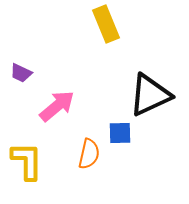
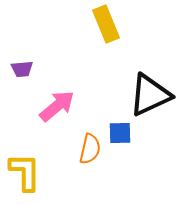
purple trapezoid: moved 1 px right, 4 px up; rotated 30 degrees counterclockwise
orange semicircle: moved 1 px right, 5 px up
yellow L-shape: moved 2 px left, 11 px down
